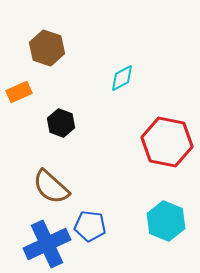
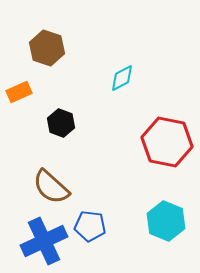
blue cross: moved 3 px left, 3 px up
